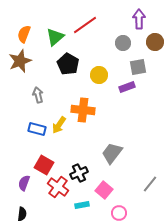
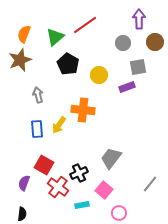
brown star: moved 1 px up
blue rectangle: rotated 72 degrees clockwise
gray trapezoid: moved 1 px left, 5 px down
